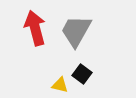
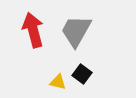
red arrow: moved 2 px left, 2 px down
yellow triangle: moved 2 px left, 3 px up
